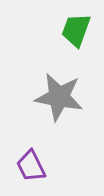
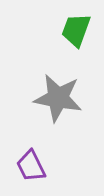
gray star: moved 1 px left, 1 px down
